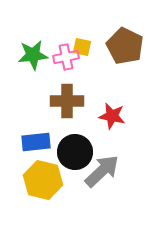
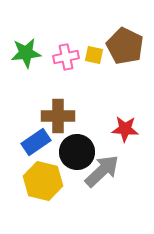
yellow square: moved 12 px right, 8 px down
green star: moved 7 px left, 2 px up
brown cross: moved 9 px left, 15 px down
red star: moved 13 px right, 13 px down; rotated 8 degrees counterclockwise
blue rectangle: rotated 28 degrees counterclockwise
black circle: moved 2 px right
yellow hexagon: moved 1 px down
